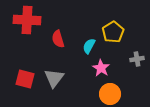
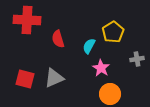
gray triangle: rotated 30 degrees clockwise
